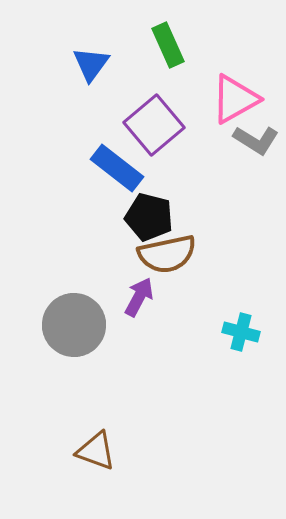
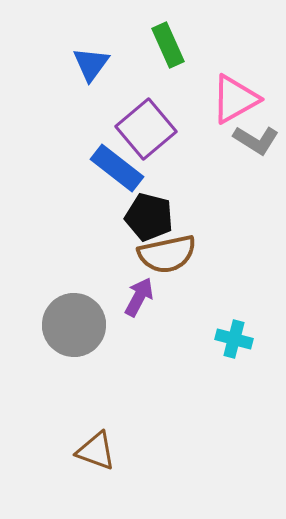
purple square: moved 8 px left, 4 px down
cyan cross: moved 7 px left, 7 px down
